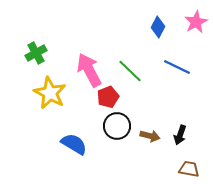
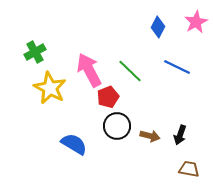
green cross: moved 1 px left, 1 px up
yellow star: moved 5 px up
